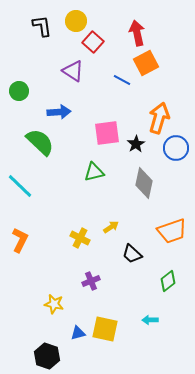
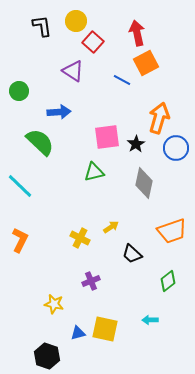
pink square: moved 4 px down
